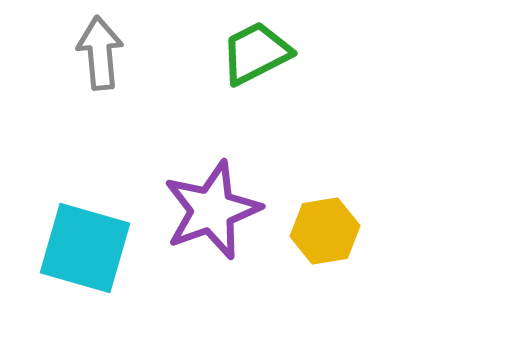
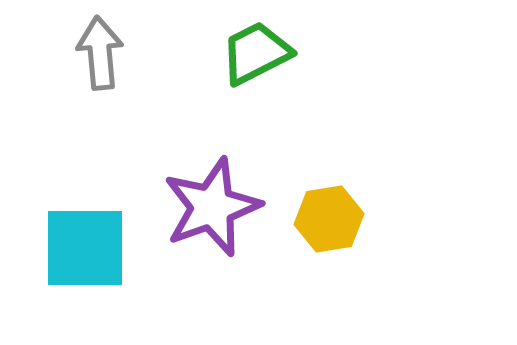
purple star: moved 3 px up
yellow hexagon: moved 4 px right, 12 px up
cyan square: rotated 16 degrees counterclockwise
